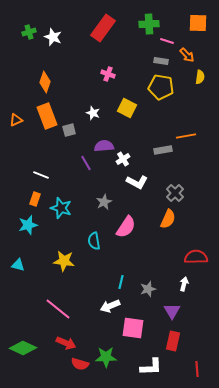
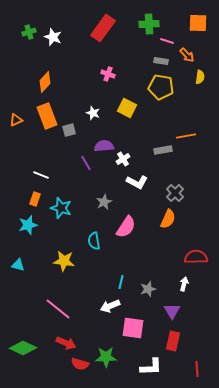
orange diamond at (45, 82): rotated 25 degrees clockwise
